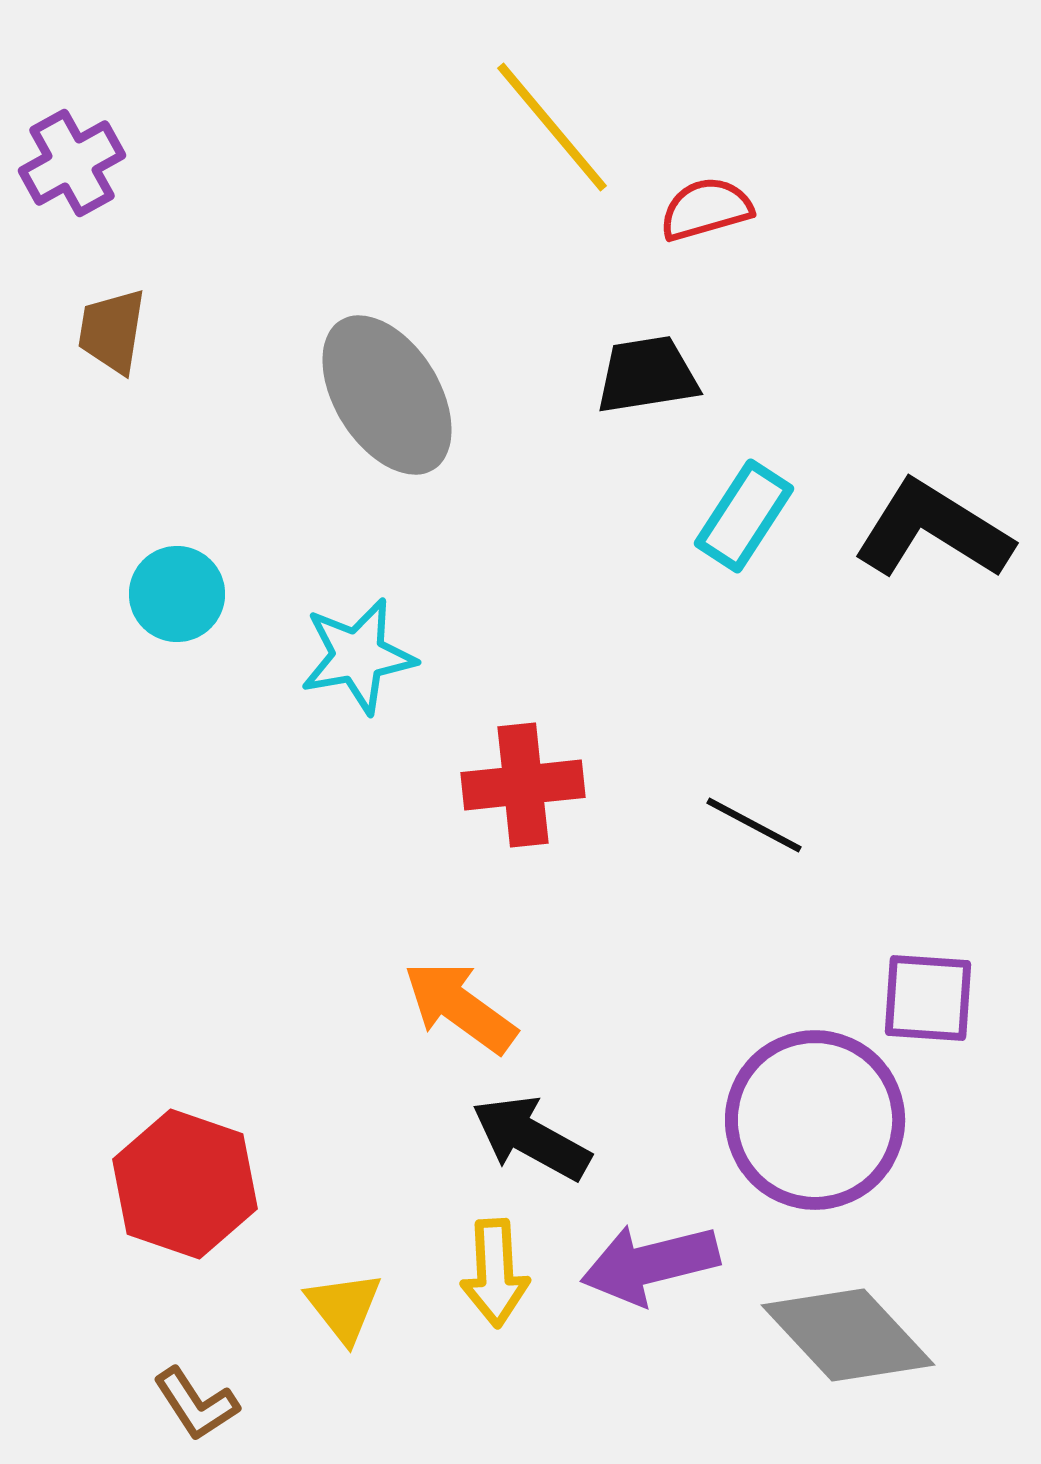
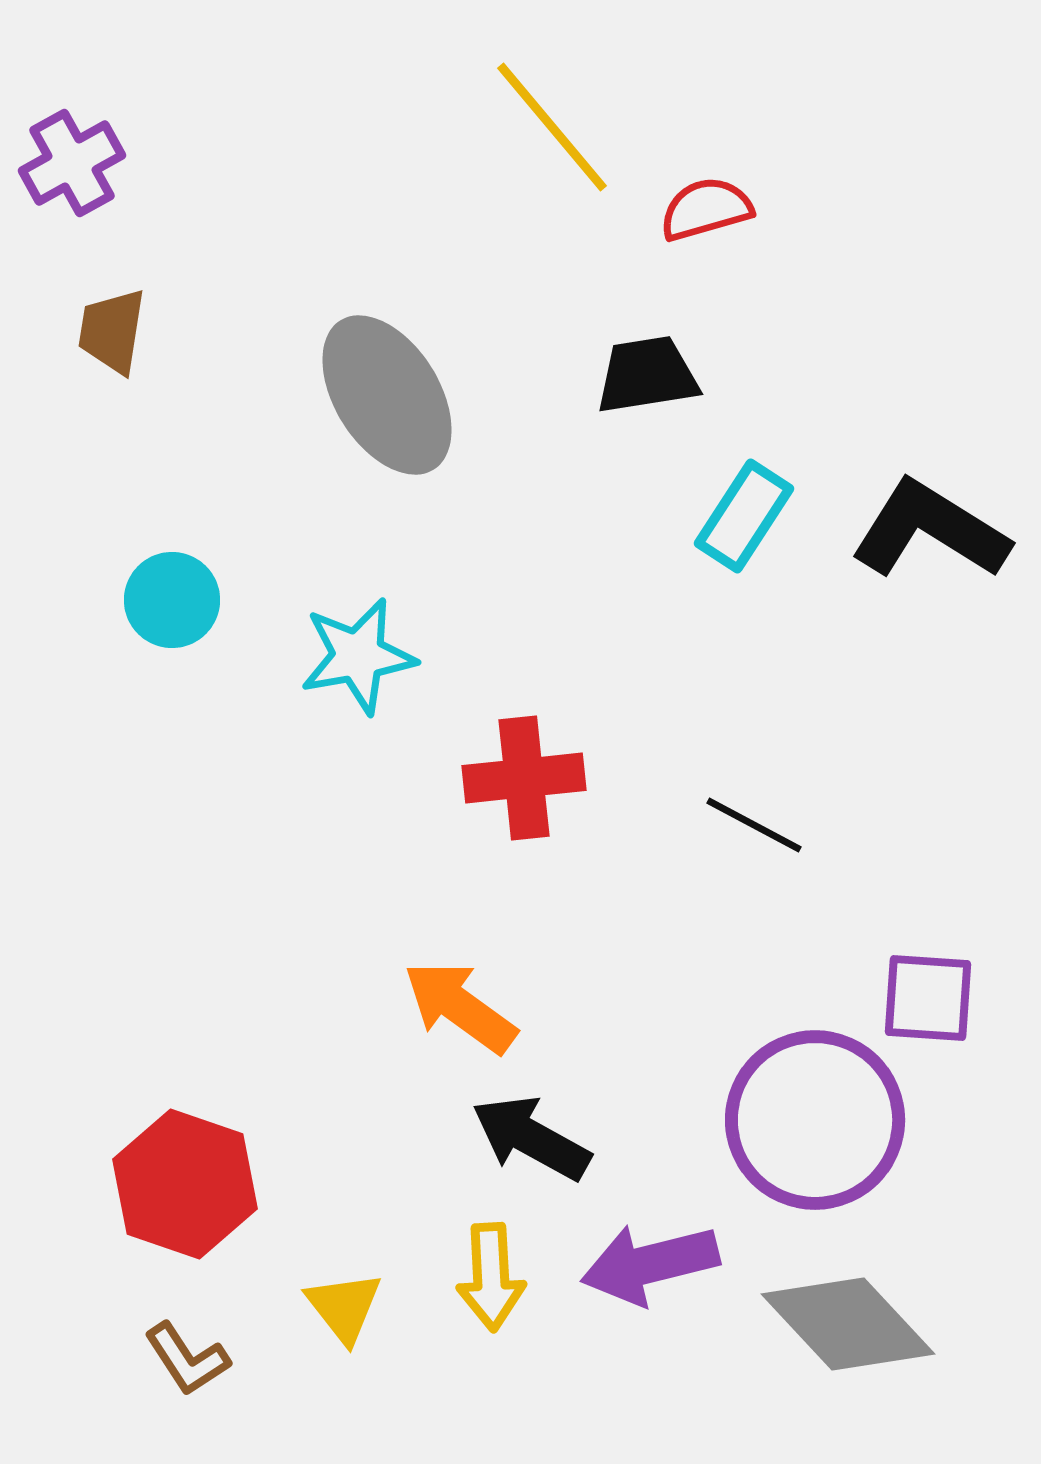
black L-shape: moved 3 px left
cyan circle: moved 5 px left, 6 px down
red cross: moved 1 px right, 7 px up
yellow arrow: moved 4 px left, 4 px down
gray diamond: moved 11 px up
brown L-shape: moved 9 px left, 45 px up
